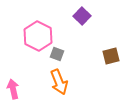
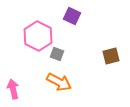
purple square: moved 10 px left; rotated 18 degrees counterclockwise
orange arrow: rotated 40 degrees counterclockwise
